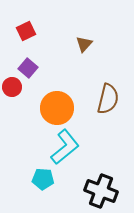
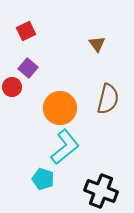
brown triangle: moved 13 px right; rotated 18 degrees counterclockwise
orange circle: moved 3 px right
cyan pentagon: rotated 15 degrees clockwise
